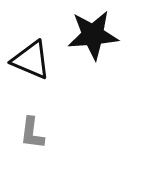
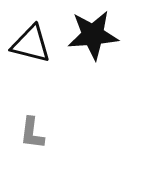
black triangle: moved 16 px up; rotated 9 degrees counterclockwise
